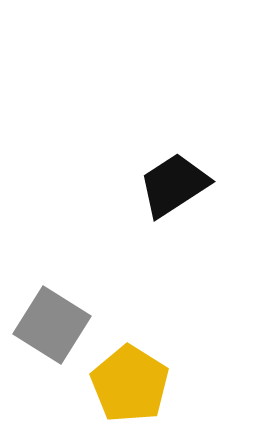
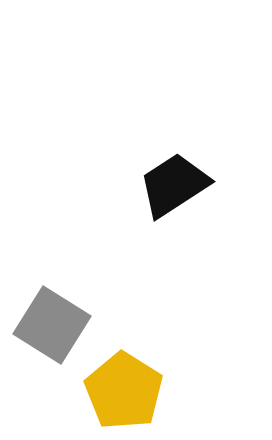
yellow pentagon: moved 6 px left, 7 px down
